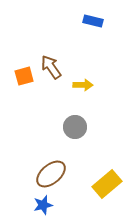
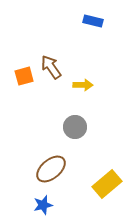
brown ellipse: moved 5 px up
